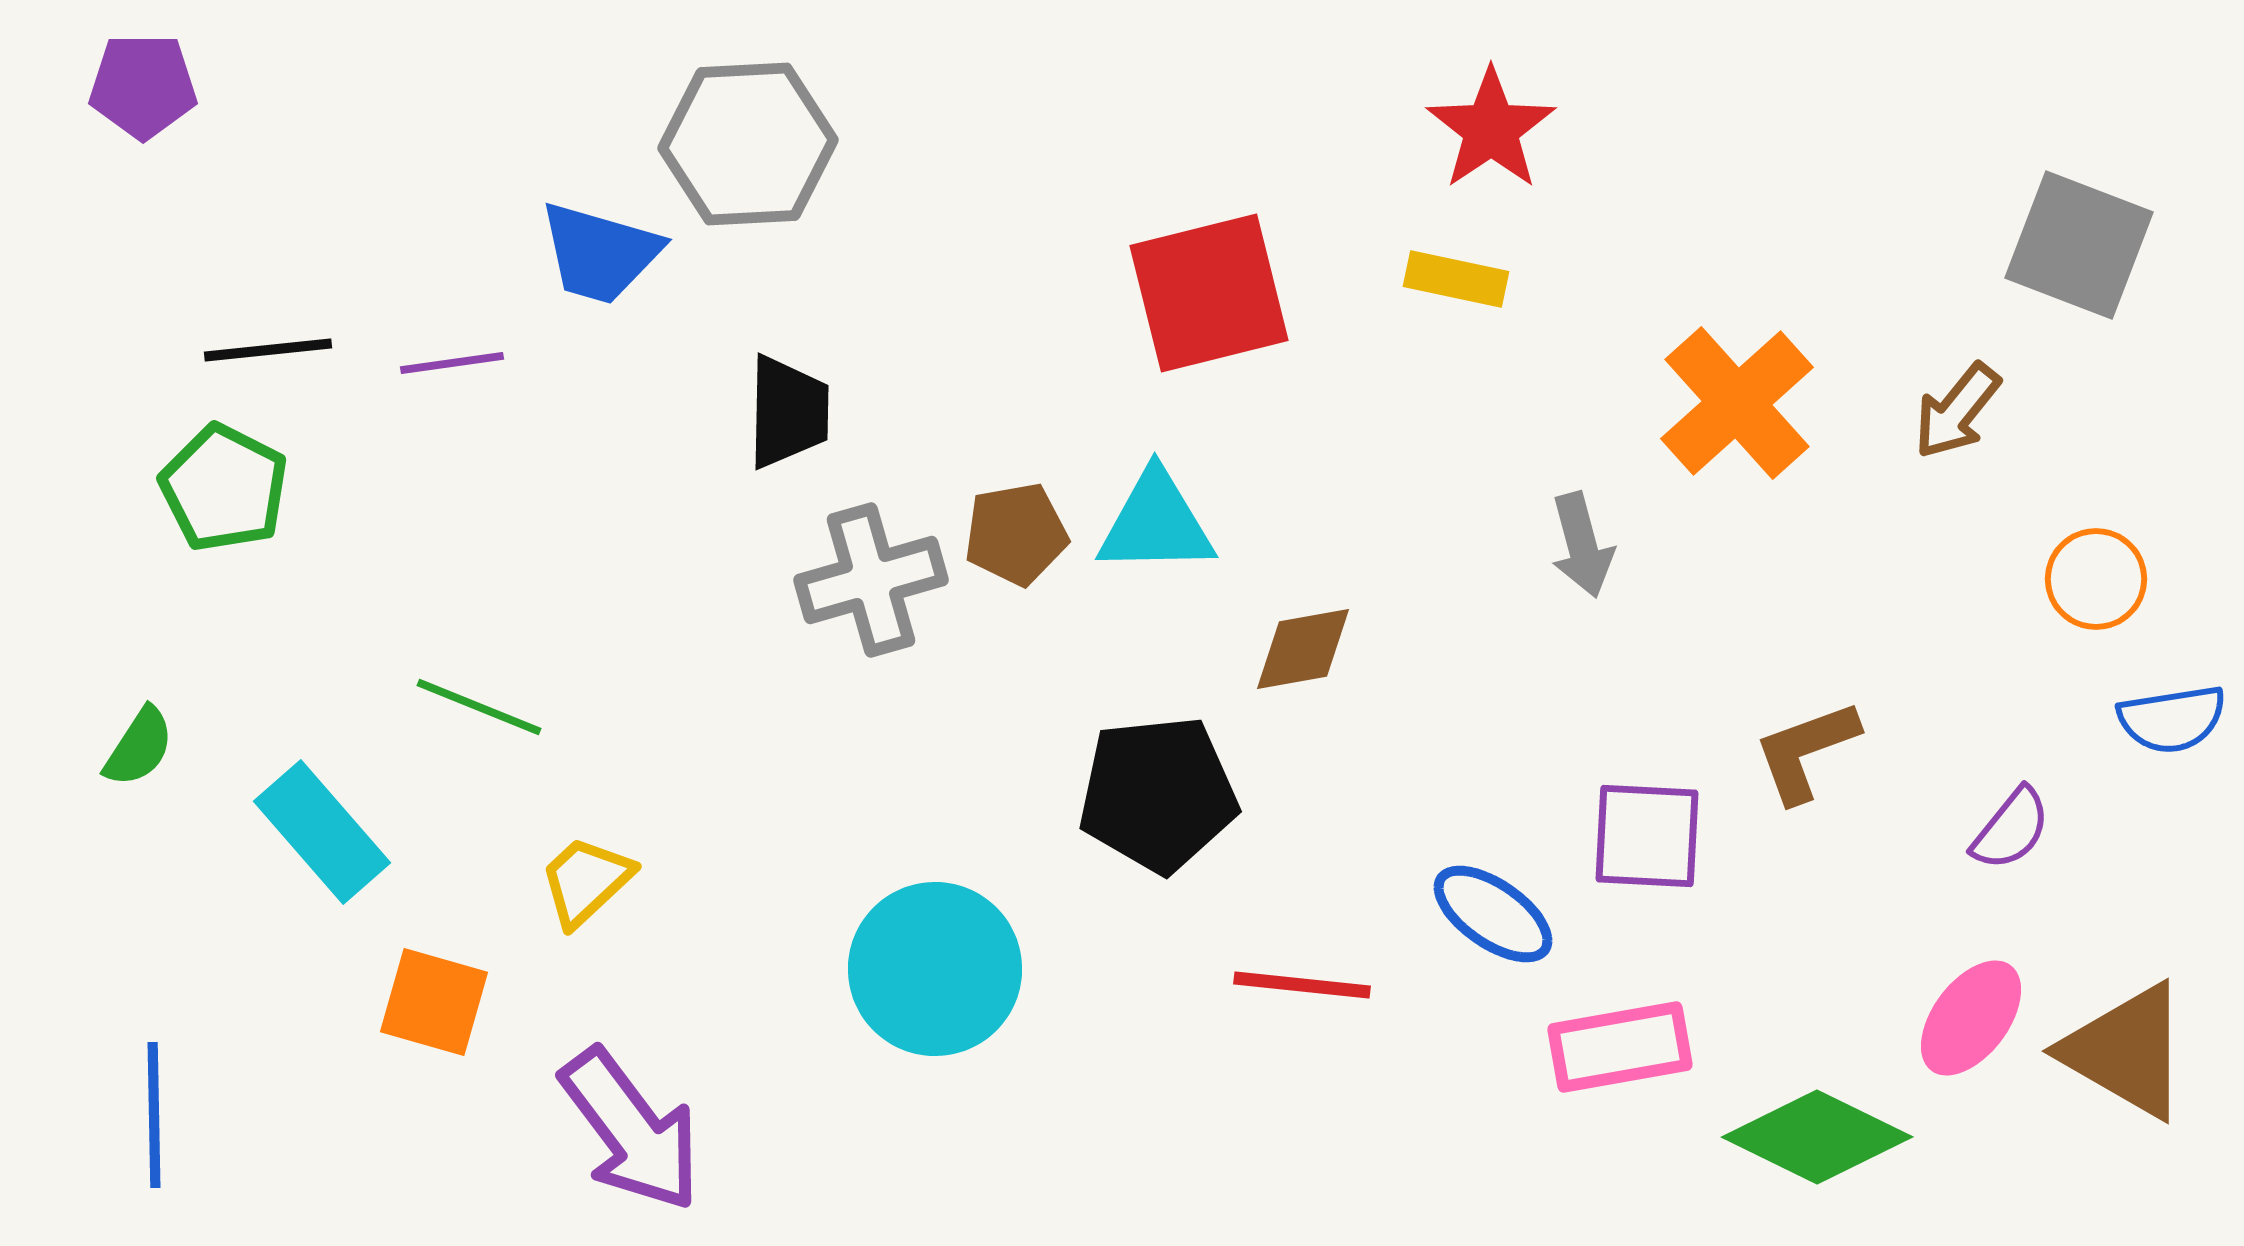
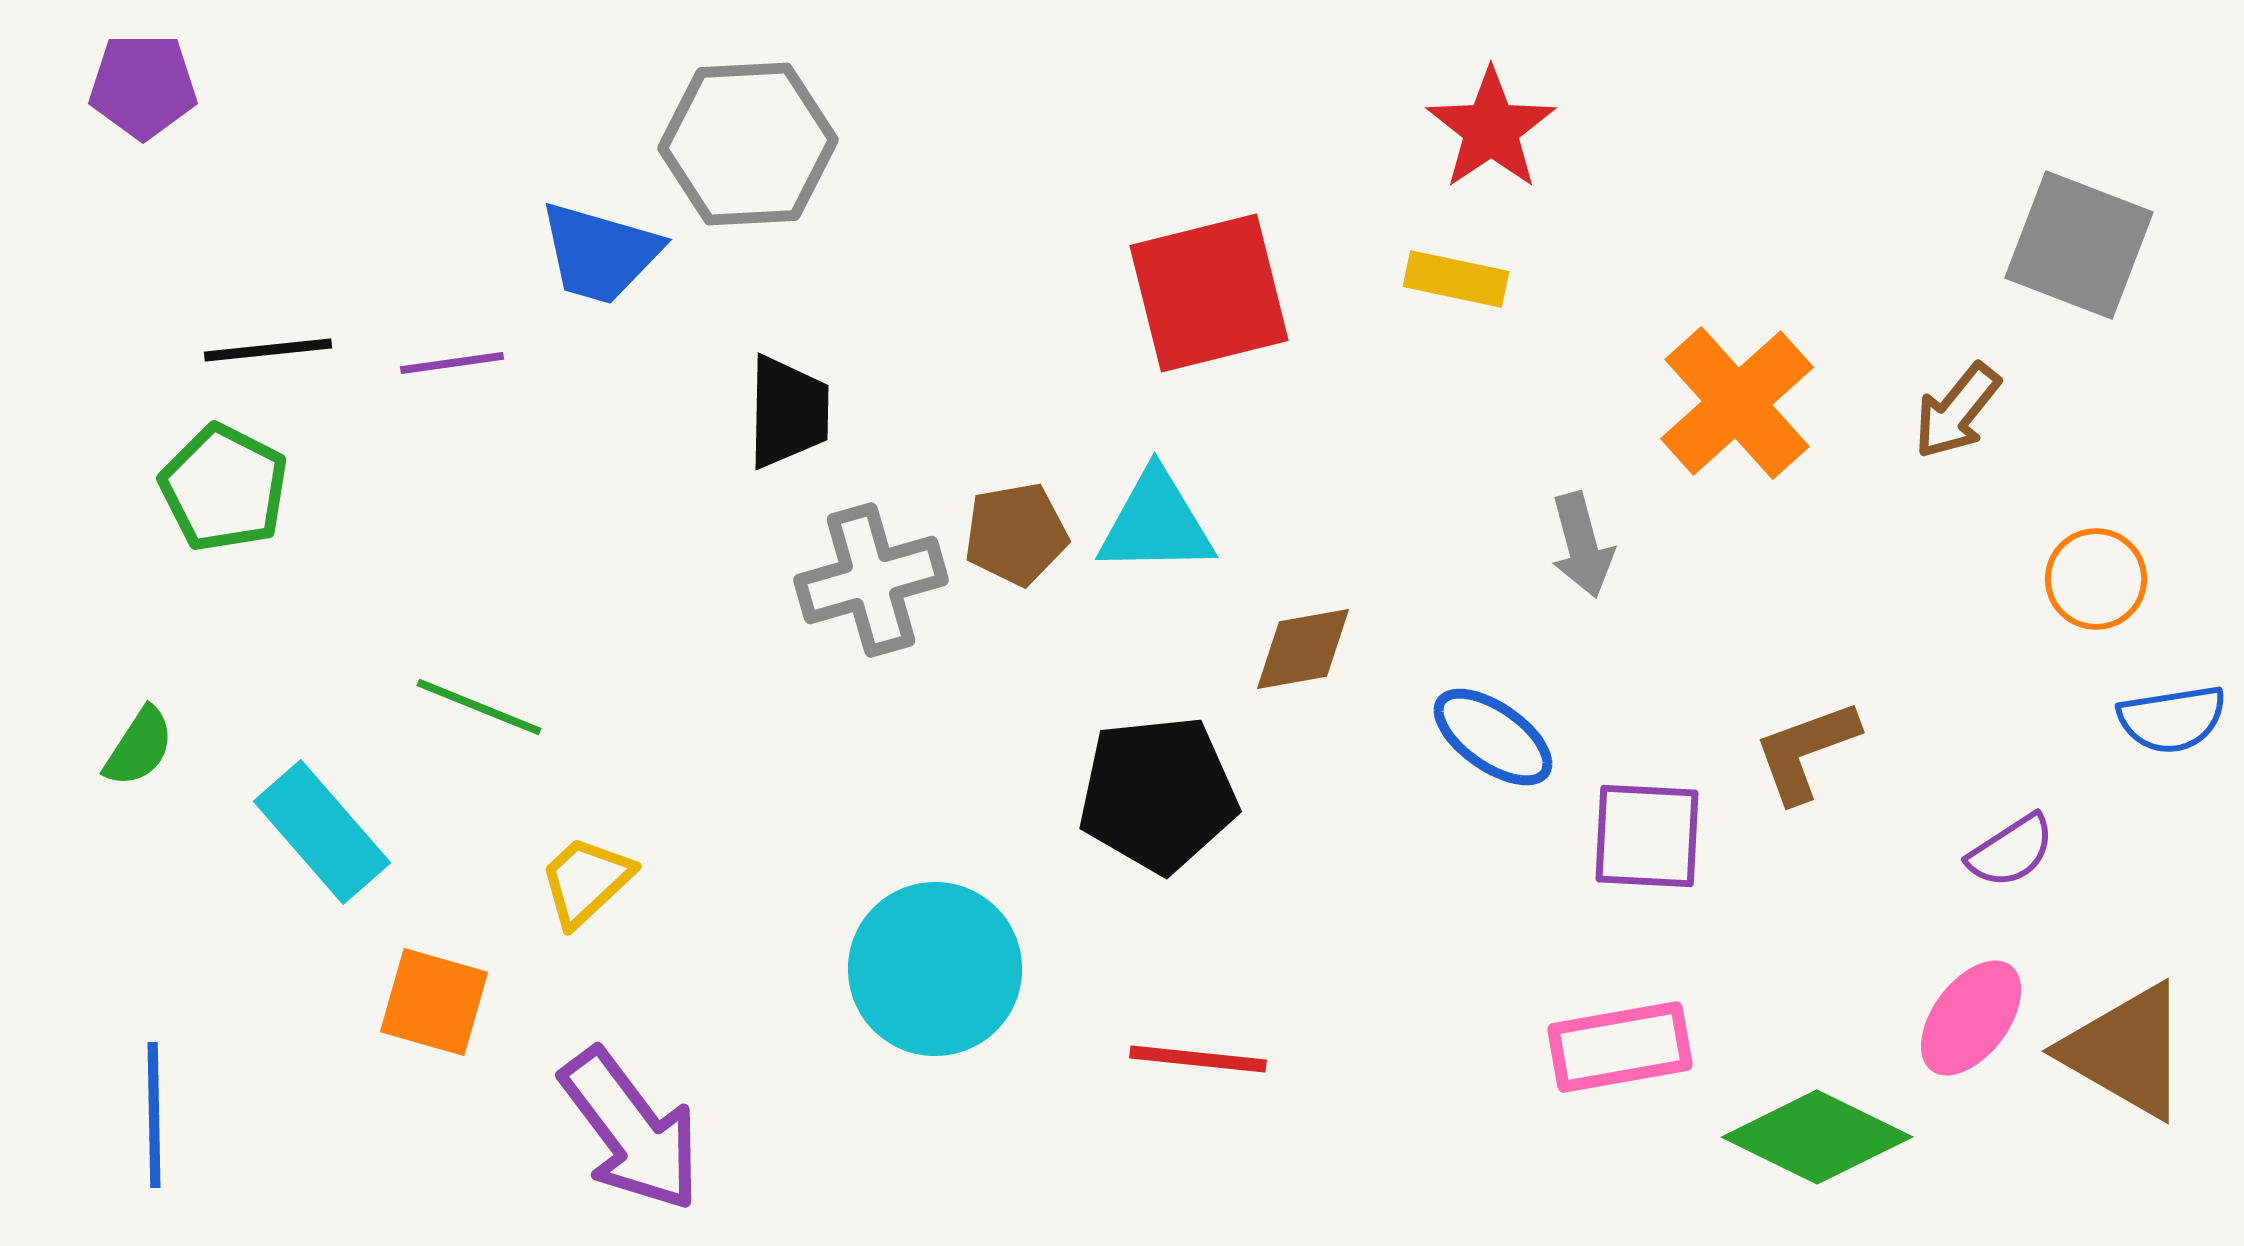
purple semicircle: moved 22 px down; rotated 18 degrees clockwise
blue ellipse: moved 177 px up
red line: moved 104 px left, 74 px down
